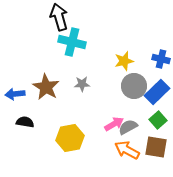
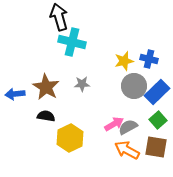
blue cross: moved 12 px left
black semicircle: moved 21 px right, 6 px up
yellow hexagon: rotated 16 degrees counterclockwise
